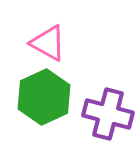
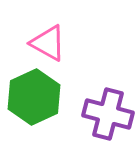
green hexagon: moved 10 px left
